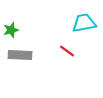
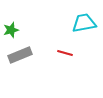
red line: moved 2 px left, 2 px down; rotated 21 degrees counterclockwise
gray rectangle: rotated 25 degrees counterclockwise
